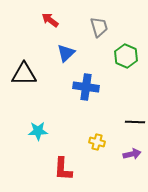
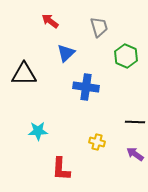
red arrow: moved 1 px down
purple arrow: moved 3 px right; rotated 132 degrees counterclockwise
red L-shape: moved 2 px left
